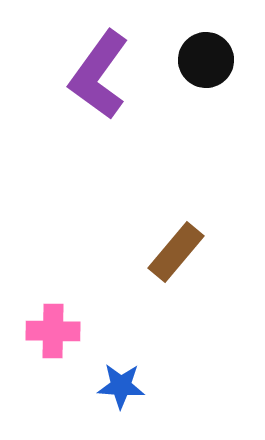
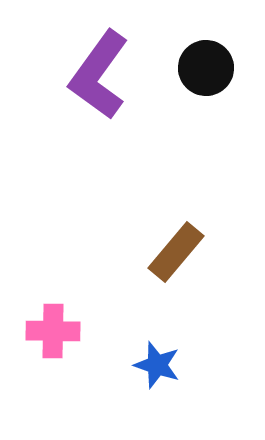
black circle: moved 8 px down
blue star: moved 36 px right, 21 px up; rotated 15 degrees clockwise
